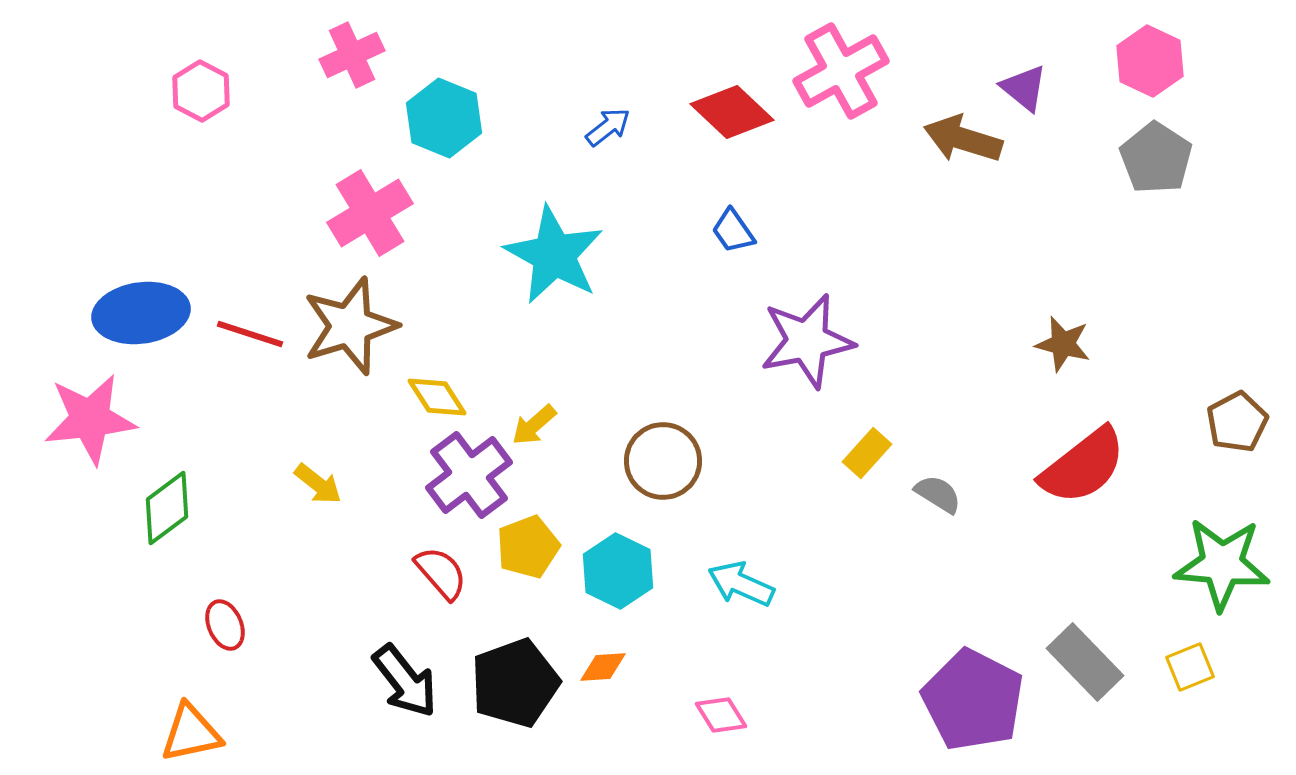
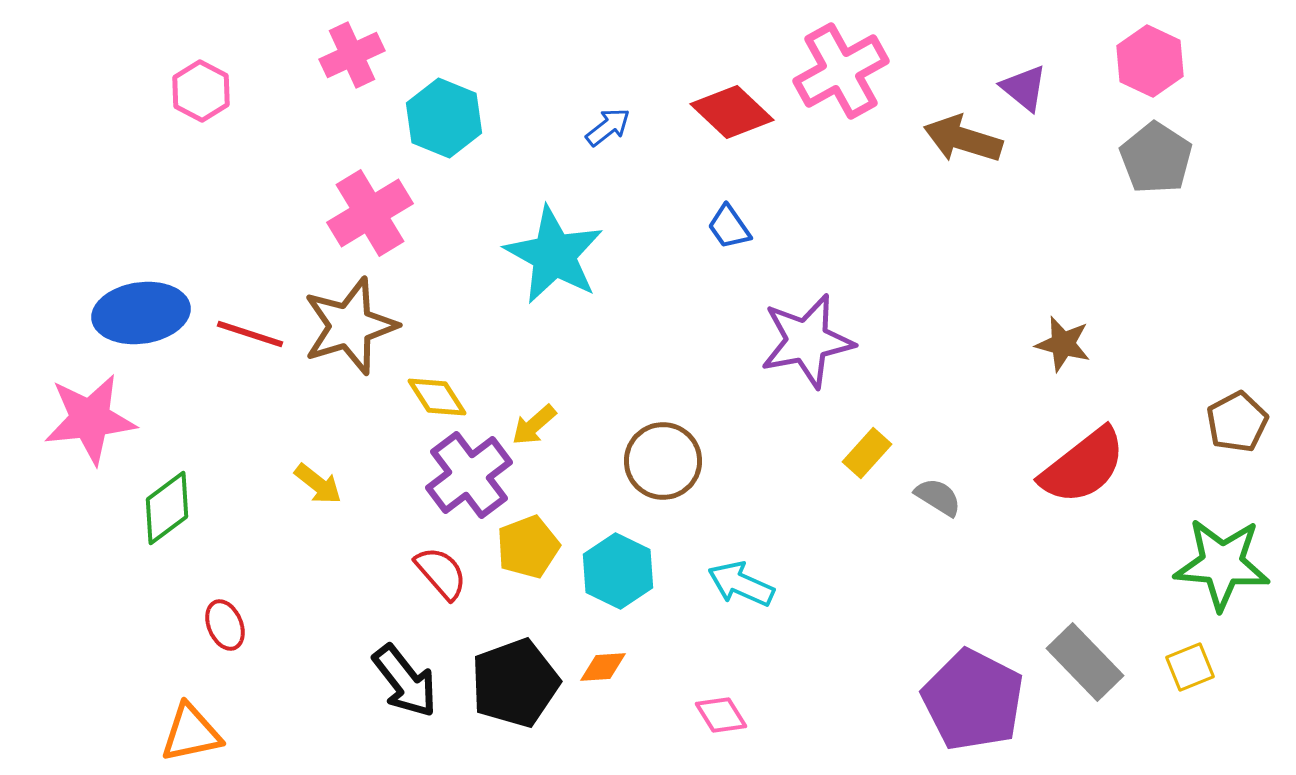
blue trapezoid at (733, 231): moved 4 px left, 4 px up
gray semicircle at (938, 494): moved 3 px down
